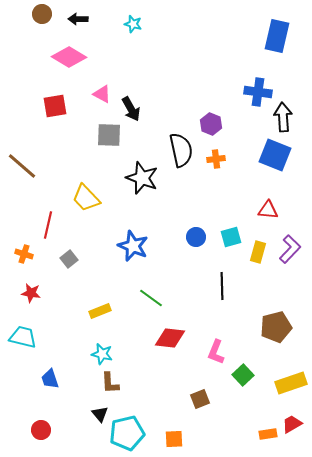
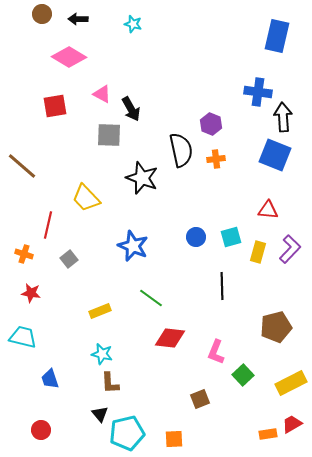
yellow rectangle at (291, 383): rotated 8 degrees counterclockwise
